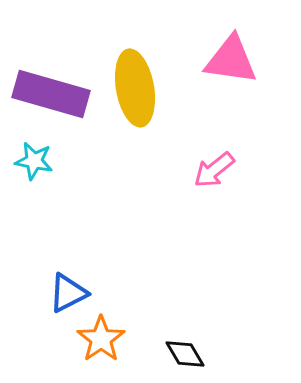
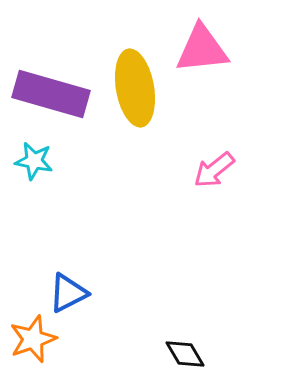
pink triangle: moved 29 px left, 11 px up; rotated 14 degrees counterclockwise
orange star: moved 68 px left; rotated 15 degrees clockwise
